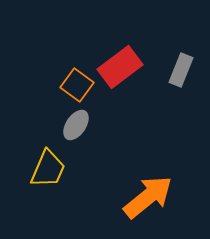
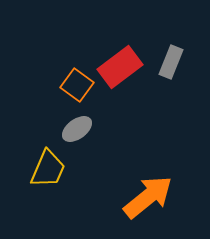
gray rectangle: moved 10 px left, 8 px up
gray ellipse: moved 1 px right, 4 px down; rotated 20 degrees clockwise
